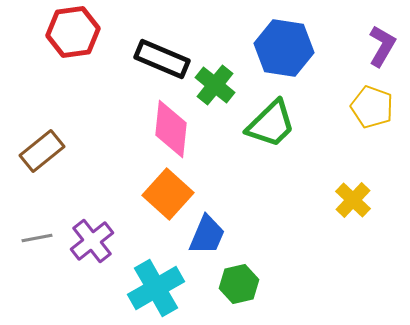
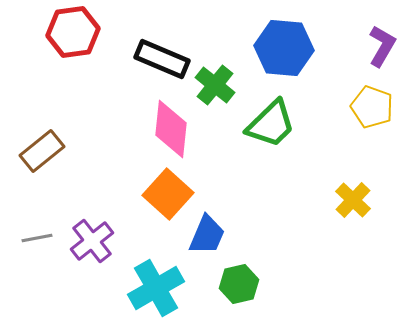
blue hexagon: rotated 4 degrees counterclockwise
